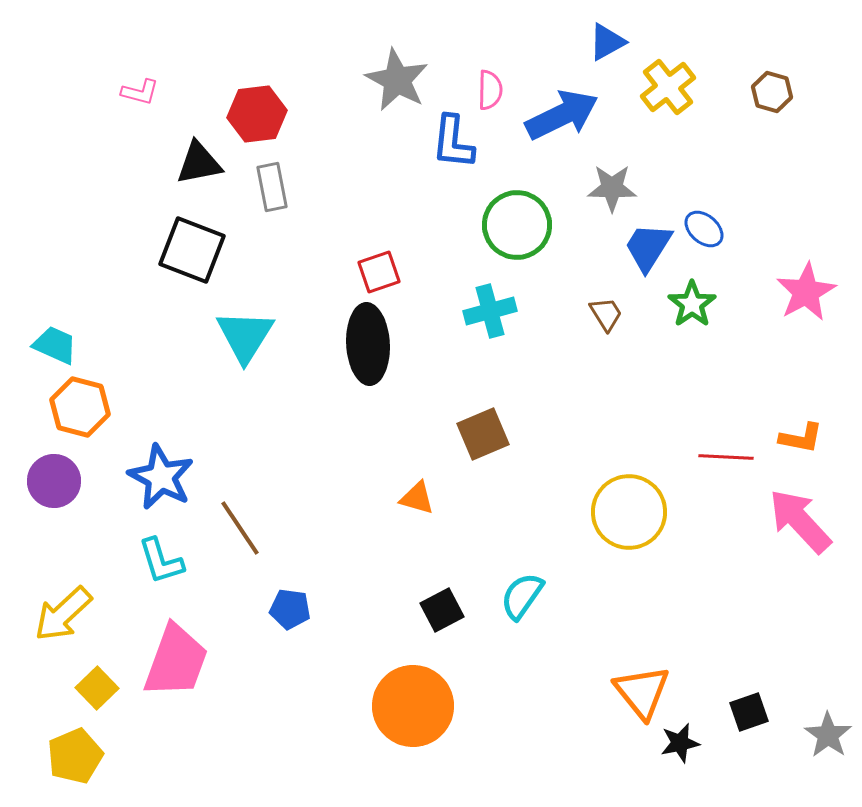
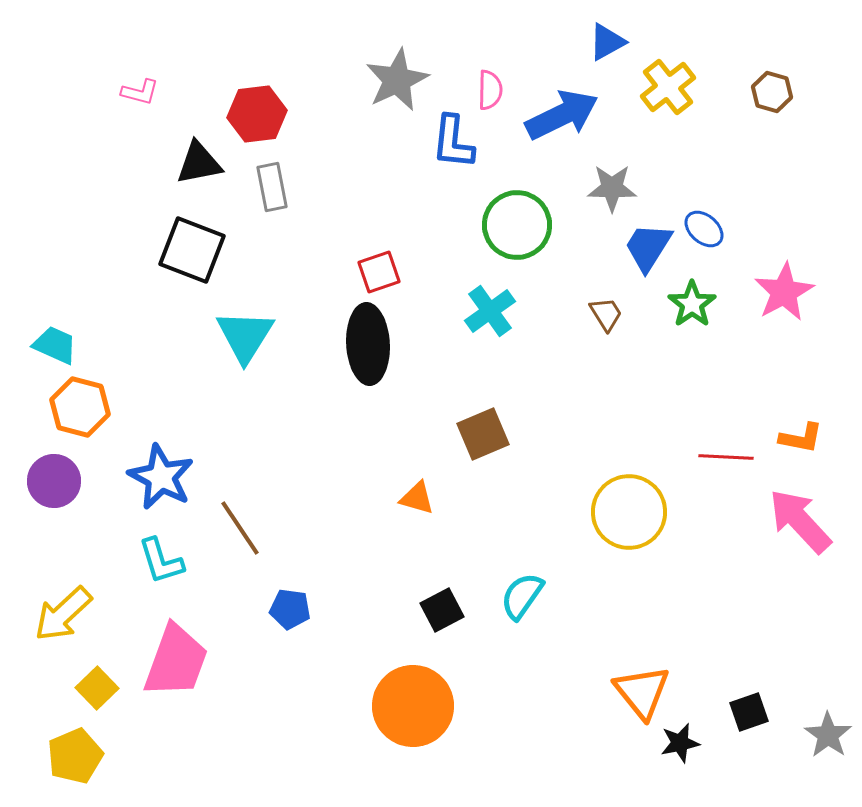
gray star at (397, 80): rotated 18 degrees clockwise
pink star at (806, 292): moved 22 px left
cyan cross at (490, 311): rotated 21 degrees counterclockwise
